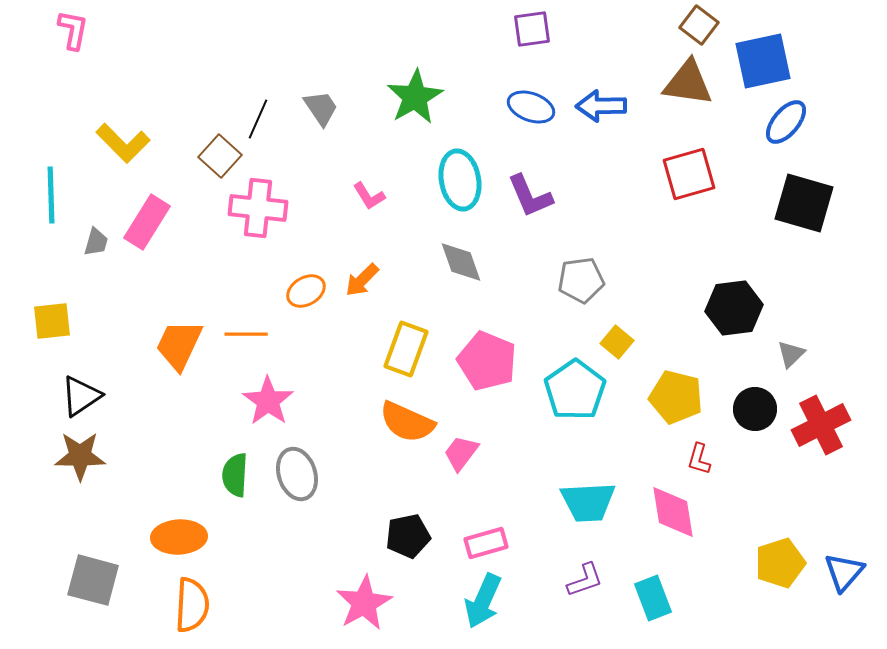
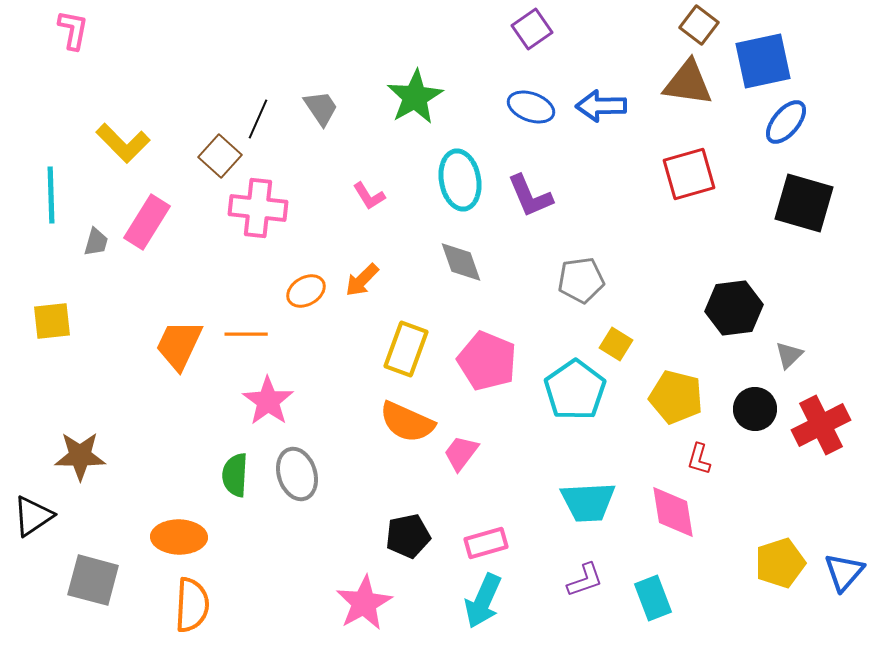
purple square at (532, 29): rotated 27 degrees counterclockwise
yellow square at (617, 342): moved 1 px left, 2 px down; rotated 8 degrees counterclockwise
gray triangle at (791, 354): moved 2 px left, 1 px down
black triangle at (81, 396): moved 48 px left, 120 px down
orange ellipse at (179, 537): rotated 4 degrees clockwise
